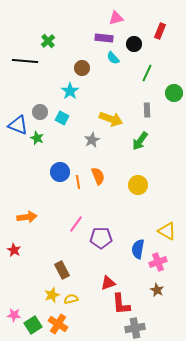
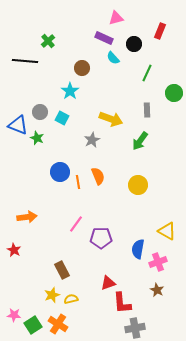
purple rectangle: rotated 18 degrees clockwise
red L-shape: moved 1 px right, 1 px up
